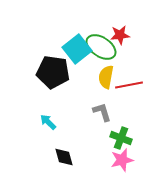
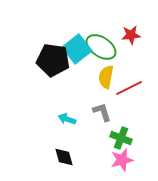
red star: moved 11 px right
black pentagon: moved 12 px up
red line: moved 3 px down; rotated 16 degrees counterclockwise
cyan arrow: moved 19 px right, 3 px up; rotated 24 degrees counterclockwise
